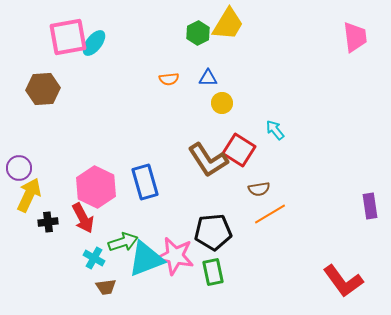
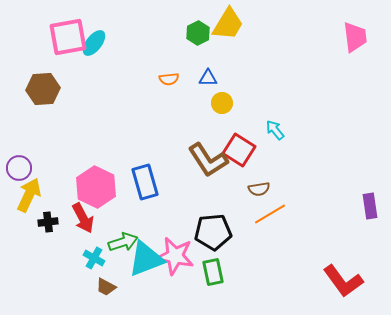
brown trapezoid: rotated 35 degrees clockwise
